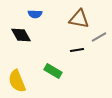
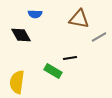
black line: moved 7 px left, 8 px down
yellow semicircle: moved 1 px down; rotated 30 degrees clockwise
